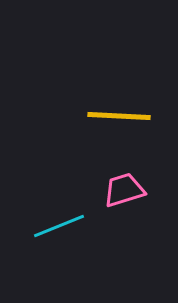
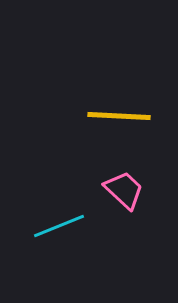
pink trapezoid: rotated 60 degrees clockwise
